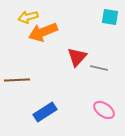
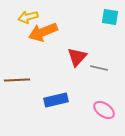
blue rectangle: moved 11 px right, 12 px up; rotated 20 degrees clockwise
